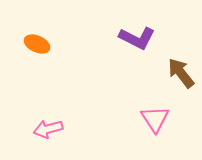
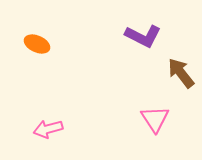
purple L-shape: moved 6 px right, 2 px up
